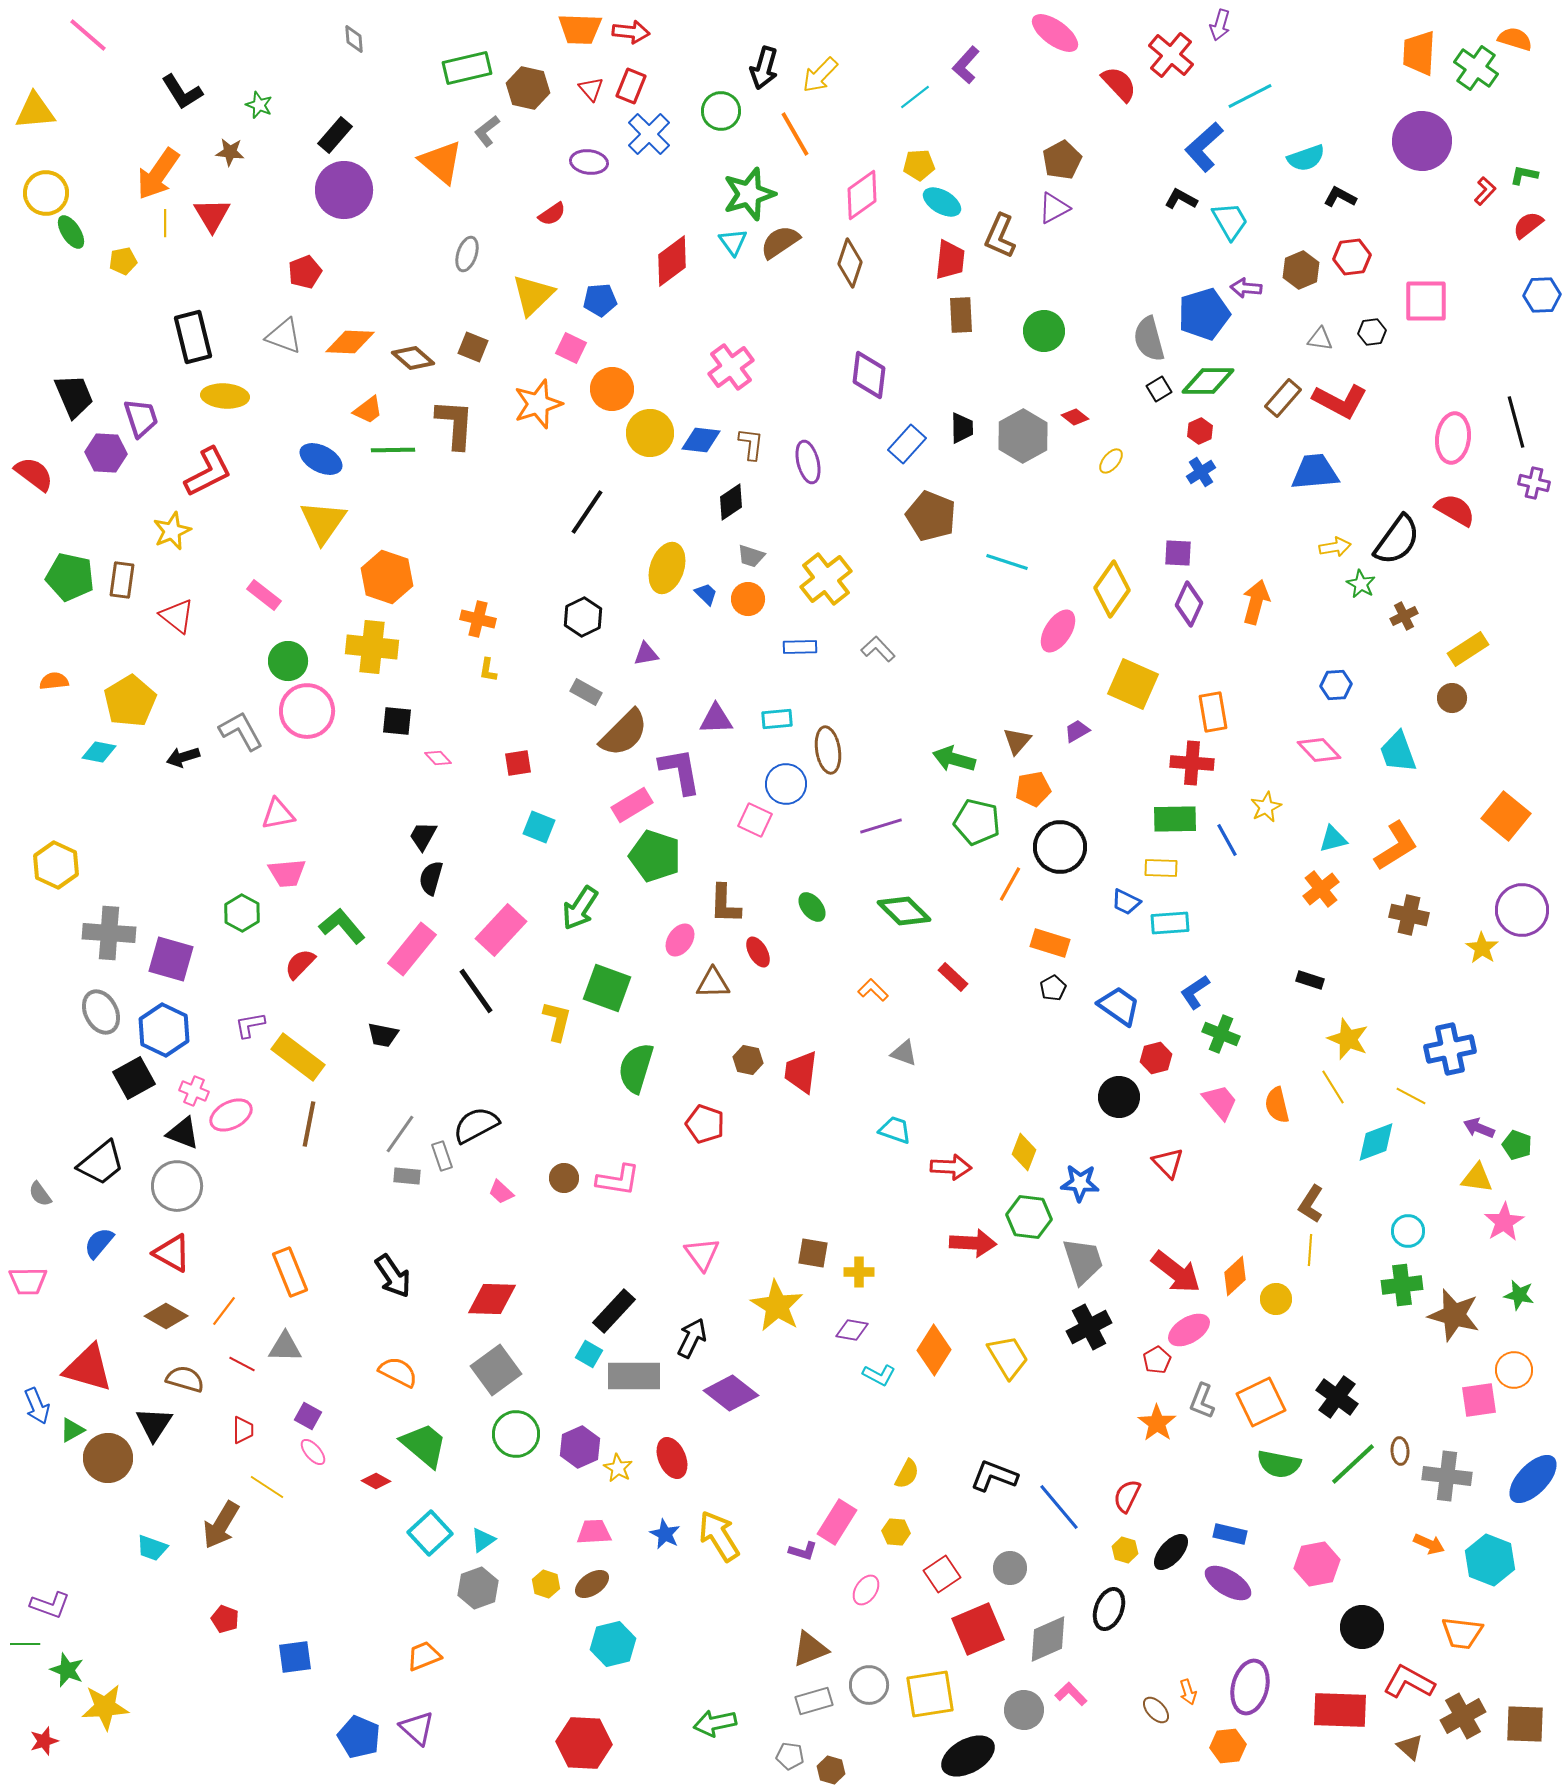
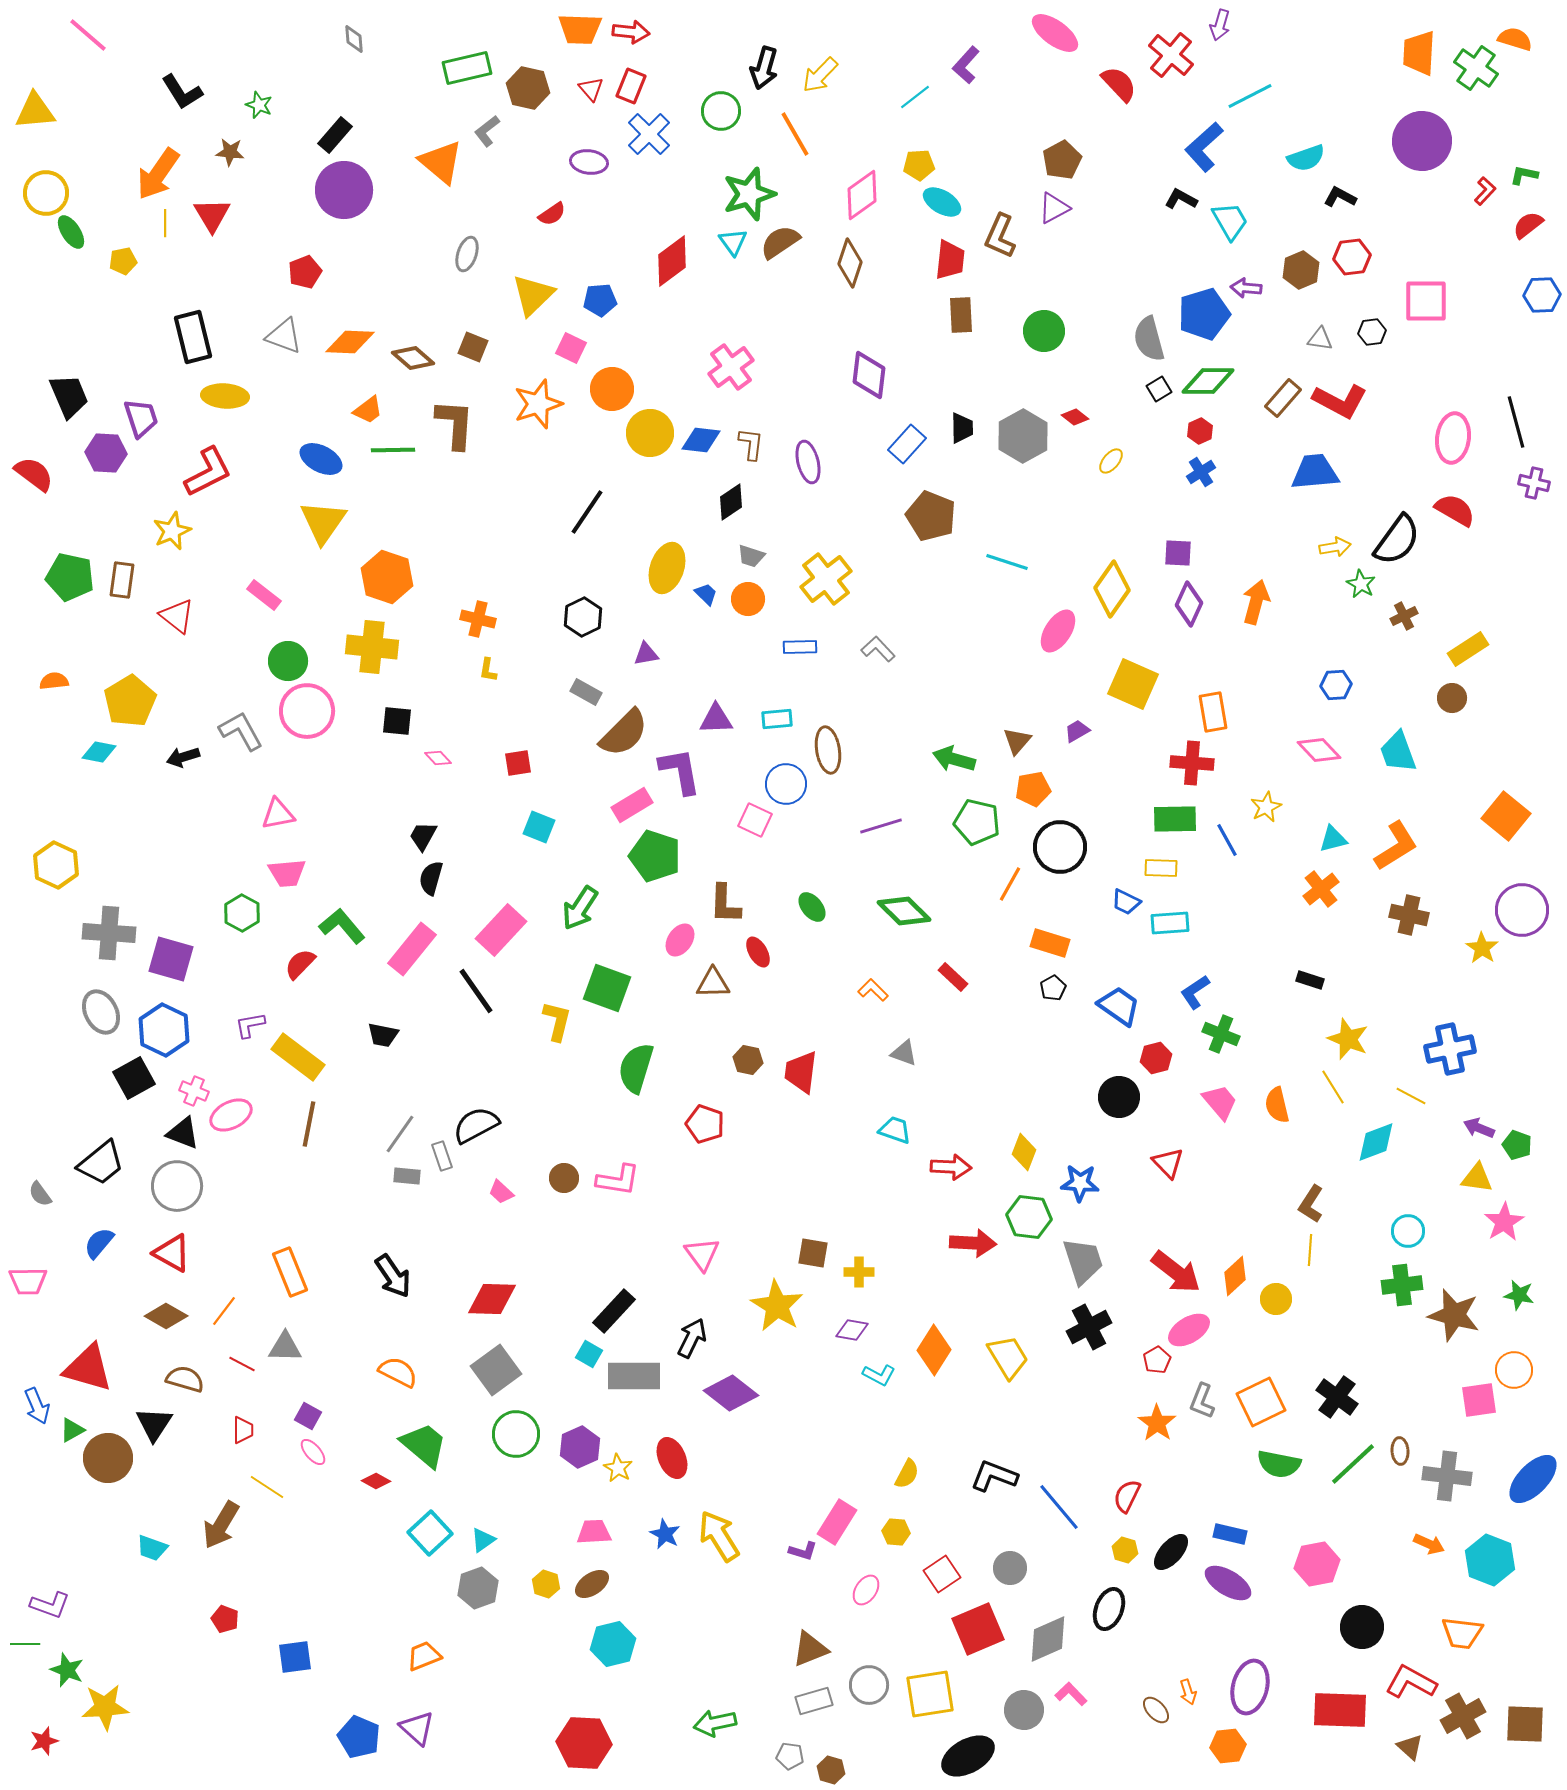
black trapezoid at (74, 396): moved 5 px left
red L-shape at (1409, 1682): moved 2 px right
